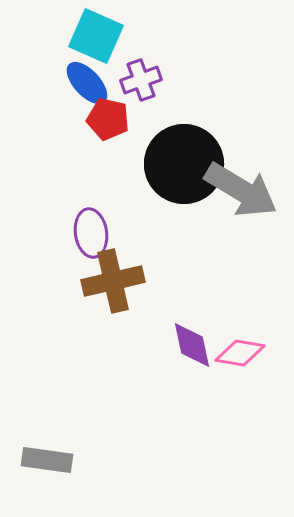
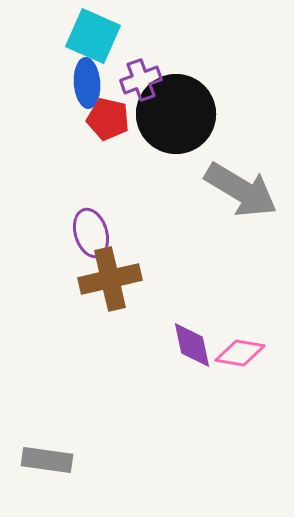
cyan square: moved 3 px left
blue ellipse: rotated 39 degrees clockwise
black circle: moved 8 px left, 50 px up
purple ellipse: rotated 9 degrees counterclockwise
brown cross: moved 3 px left, 2 px up
